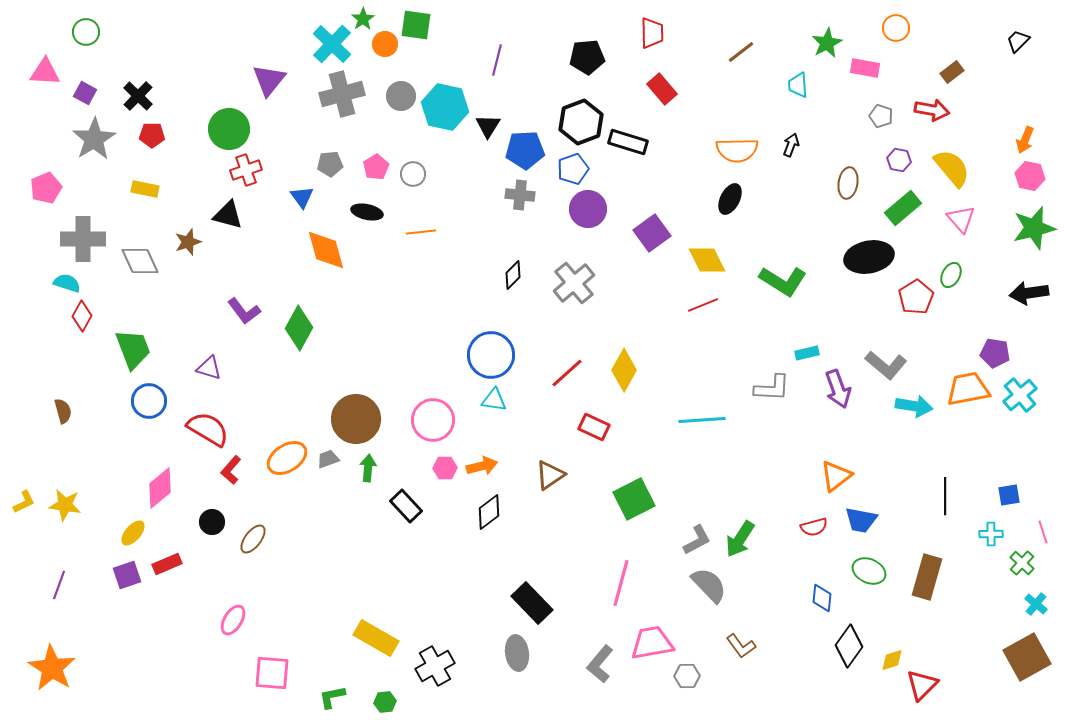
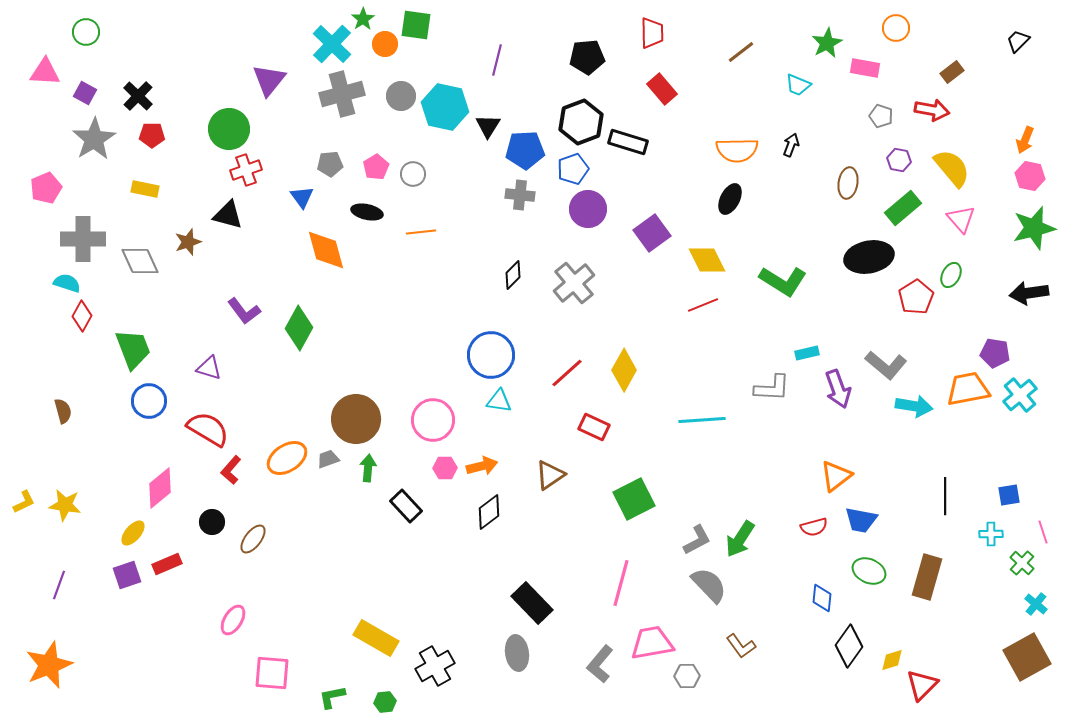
cyan trapezoid at (798, 85): rotated 64 degrees counterclockwise
cyan triangle at (494, 400): moved 5 px right, 1 px down
orange star at (52, 668): moved 3 px left, 3 px up; rotated 18 degrees clockwise
